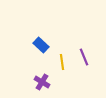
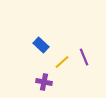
yellow line: rotated 56 degrees clockwise
purple cross: moved 2 px right; rotated 21 degrees counterclockwise
